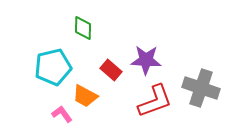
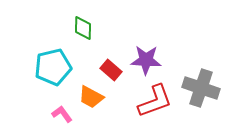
orange trapezoid: moved 6 px right, 1 px down
